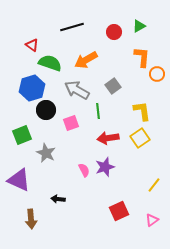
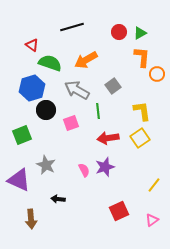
green triangle: moved 1 px right, 7 px down
red circle: moved 5 px right
gray star: moved 12 px down
